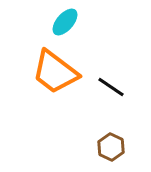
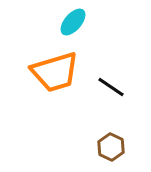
cyan ellipse: moved 8 px right
orange trapezoid: rotated 54 degrees counterclockwise
